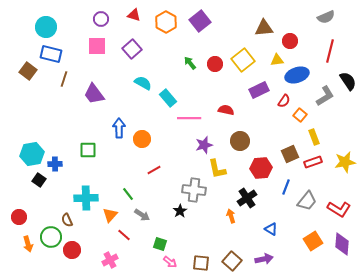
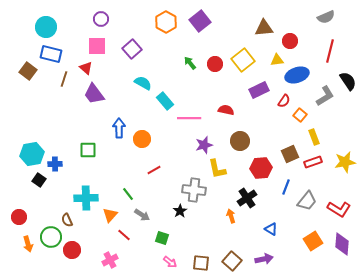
red triangle at (134, 15): moved 48 px left, 53 px down; rotated 24 degrees clockwise
cyan rectangle at (168, 98): moved 3 px left, 3 px down
green square at (160, 244): moved 2 px right, 6 px up
